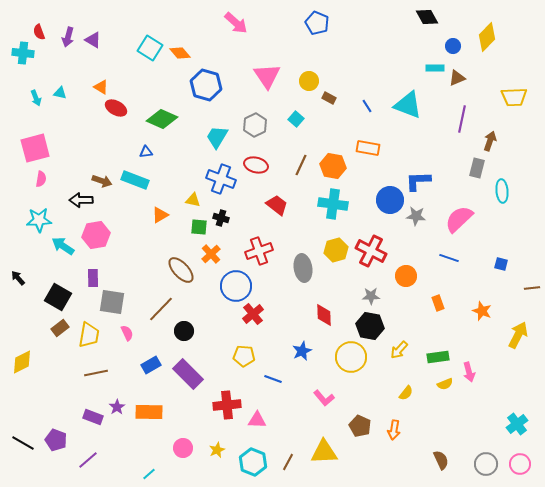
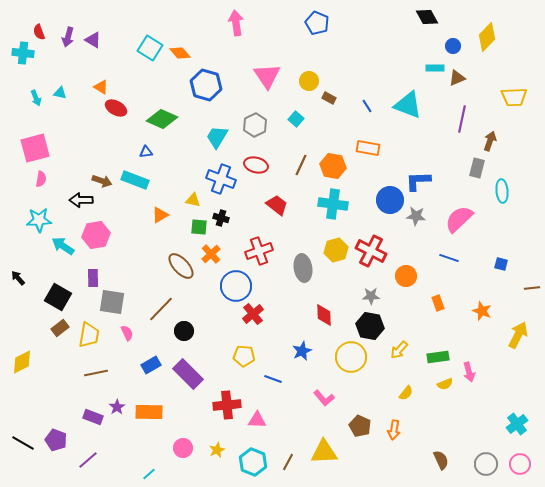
pink arrow at (236, 23): rotated 140 degrees counterclockwise
brown ellipse at (181, 270): moved 4 px up
